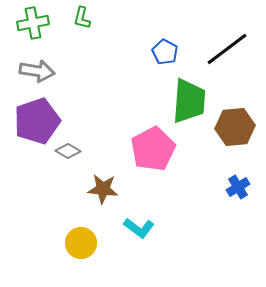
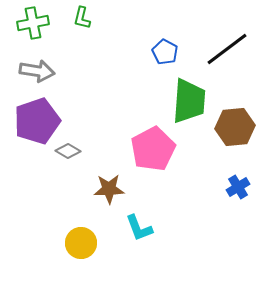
brown star: moved 6 px right; rotated 8 degrees counterclockwise
cyan L-shape: rotated 32 degrees clockwise
